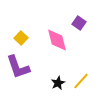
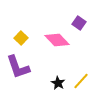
pink diamond: rotated 30 degrees counterclockwise
black star: rotated 16 degrees counterclockwise
